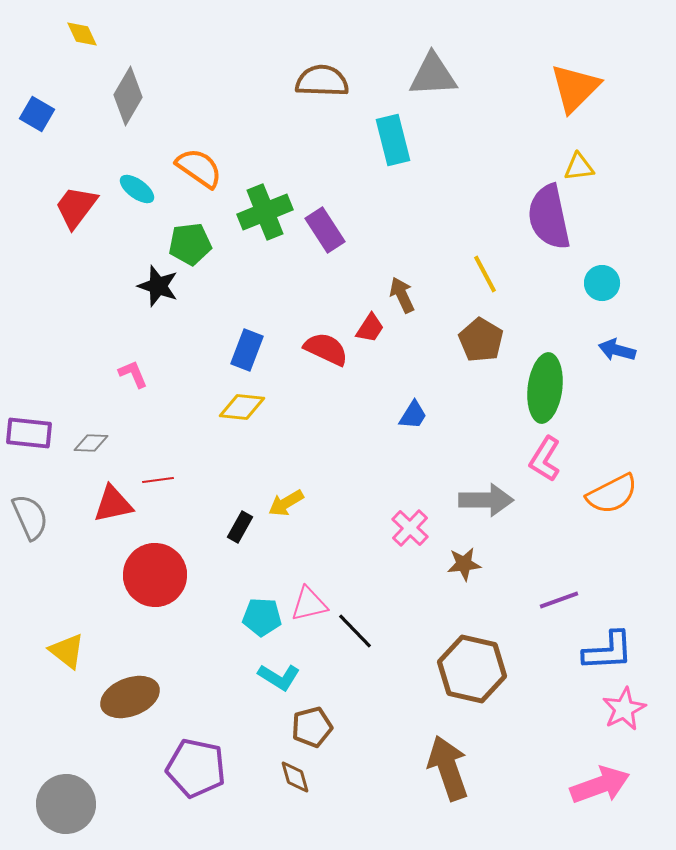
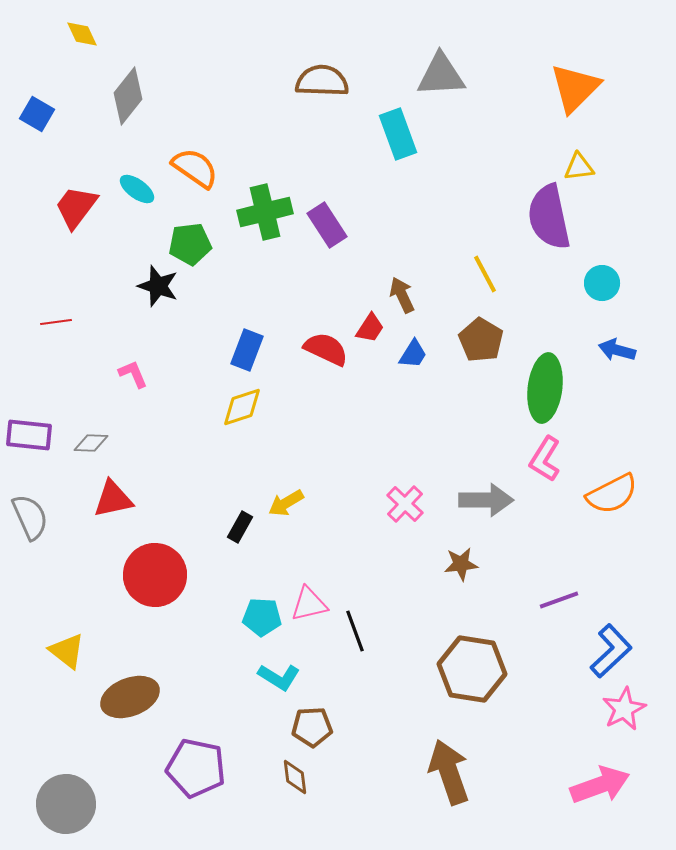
gray triangle at (433, 75): moved 8 px right
gray diamond at (128, 96): rotated 8 degrees clockwise
cyan rectangle at (393, 140): moved 5 px right, 6 px up; rotated 6 degrees counterclockwise
orange semicircle at (199, 168): moved 4 px left
green cross at (265, 212): rotated 8 degrees clockwise
purple rectangle at (325, 230): moved 2 px right, 5 px up
yellow diamond at (242, 407): rotated 24 degrees counterclockwise
blue trapezoid at (413, 415): moved 61 px up
purple rectangle at (29, 433): moved 2 px down
red line at (158, 480): moved 102 px left, 158 px up
red triangle at (113, 504): moved 5 px up
pink cross at (410, 528): moved 5 px left, 24 px up
brown star at (464, 564): moved 3 px left
black line at (355, 631): rotated 24 degrees clockwise
blue L-shape at (608, 651): moved 3 px right; rotated 40 degrees counterclockwise
brown hexagon at (472, 669): rotated 4 degrees counterclockwise
brown pentagon at (312, 727): rotated 12 degrees clockwise
brown arrow at (448, 768): moved 1 px right, 4 px down
brown diamond at (295, 777): rotated 9 degrees clockwise
